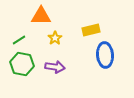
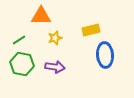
yellow star: rotated 16 degrees clockwise
